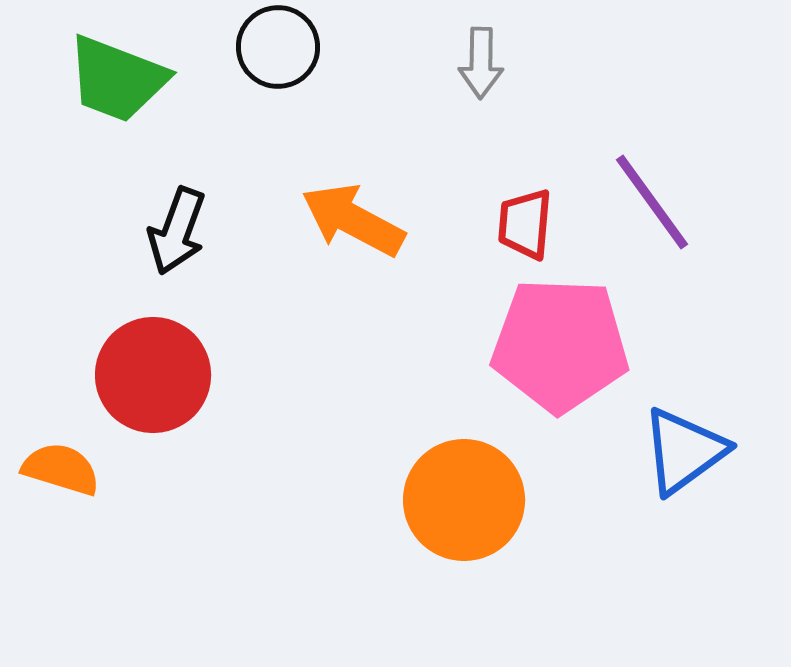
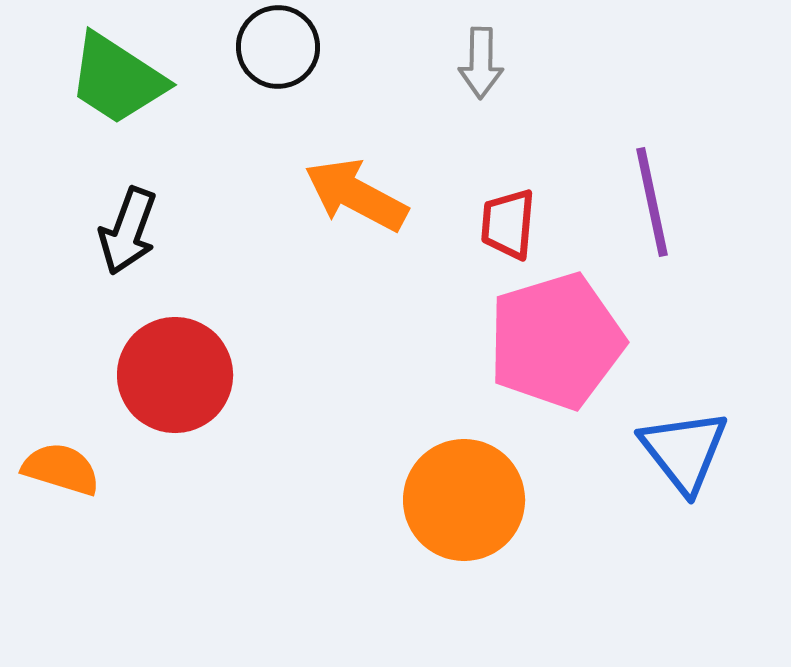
green trapezoid: rotated 12 degrees clockwise
purple line: rotated 24 degrees clockwise
orange arrow: moved 3 px right, 25 px up
red trapezoid: moved 17 px left
black arrow: moved 49 px left
pink pentagon: moved 4 px left, 4 px up; rotated 19 degrees counterclockwise
red circle: moved 22 px right
blue triangle: rotated 32 degrees counterclockwise
